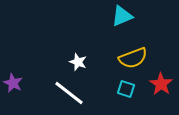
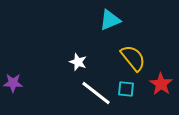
cyan triangle: moved 12 px left, 4 px down
yellow semicircle: rotated 108 degrees counterclockwise
purple star: rotated 24 degrees counterclockwise
cyan square: rotated 12 degrees counterclockwise
white line: moved 27 px right
